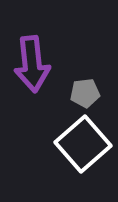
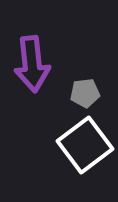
white square: moved 2 px right, 1 px down; rotated 4 degrees clockwise
